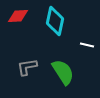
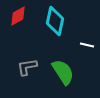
red diamond: rotated 25 degrees counterclockwise
